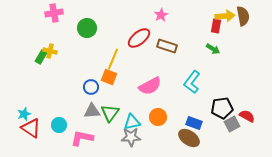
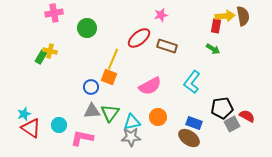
pink star: rotated 16 degrees clockwise
